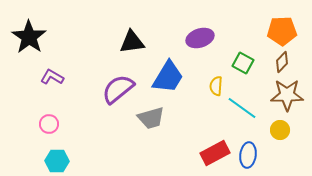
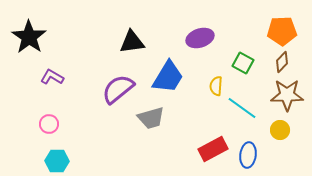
red rectangle: moved 2 px left, 4 px up
